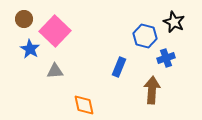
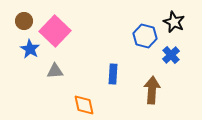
brown circle: moved 2 px down
blue cross: moved 5 px right, 3 px up; rotated 24 degrees counterclockwise
blue rectangle: moved 6 px left, 7 px down; rotated 18 degrees counterclockwise
